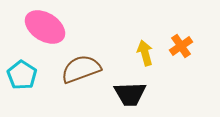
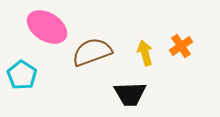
pink ellipse: moved 2 px right
brown semicircle: moved 11 px right, 17 px up
